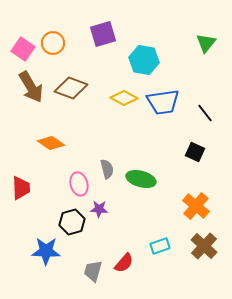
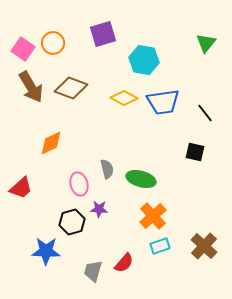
orange diamond: rotated 60 degrees counterclockwise
black square: rotated 12 degrees counterclockwise
red trapezoid: rotated 50 degrees clockwise
orange cross: moved 43 px left, 10 px down; rotated 8 degrees clockwise
